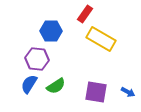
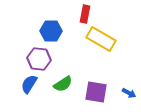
red rectangle: rotated 24 degrees counterclockwise
purple hexagon: moved 2 px right
green semicircle: moved 7 px right, 2 px up
blue arrow: moved 1 px right, 1 px down
